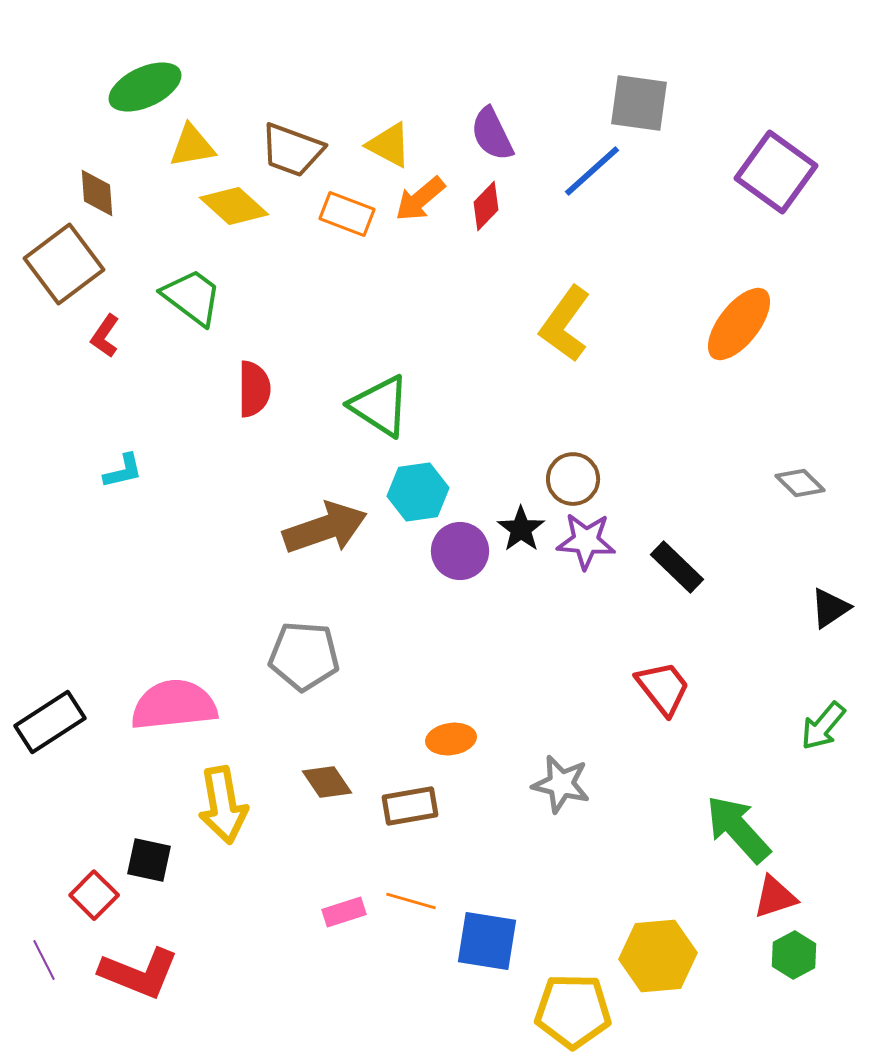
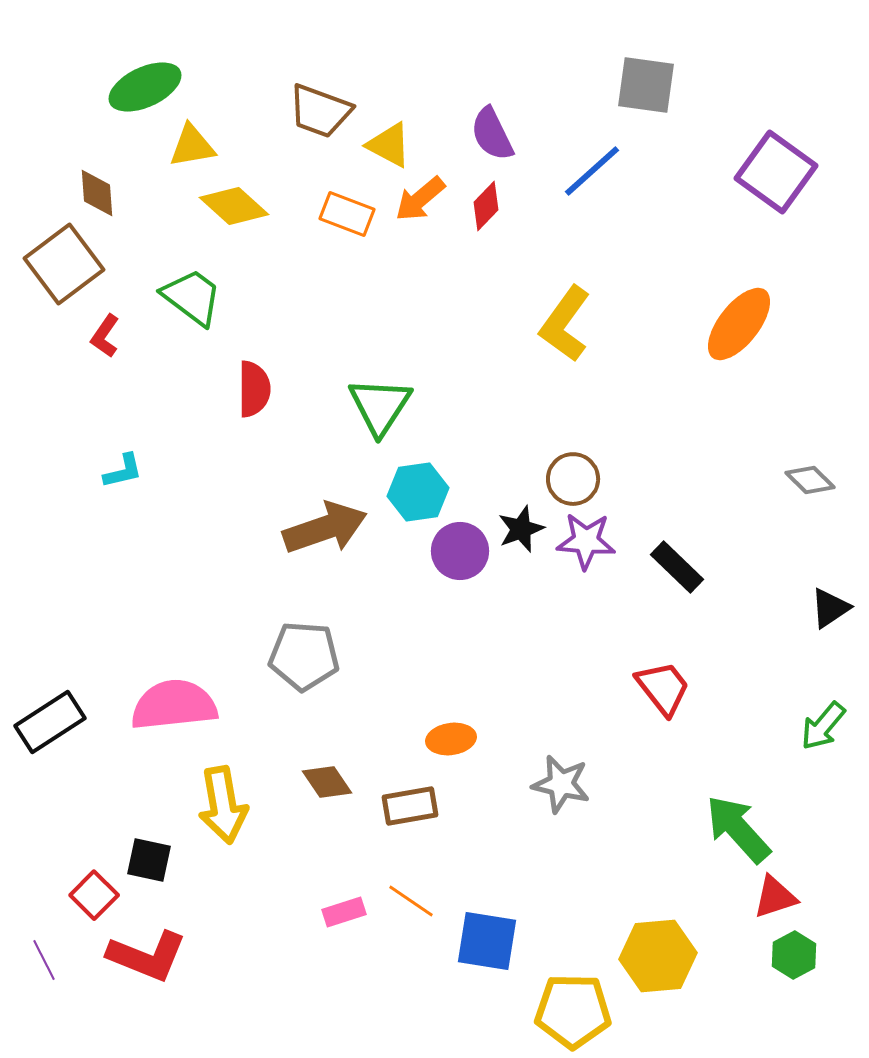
gray square at (639, 103): moved 7 px right, 18 px up
brown trapezoid at (292, 150): moved 28 px right, 39 px up
green triangle at (380, 406): rotated 30 degrees clockwise
gray diamond at (800, 483): moved 10 px right, 3 px up
black star at (521, 529): rotated 15 degrees clockwise
orange line at (411, 901): rotated 18 degrees clockwise
red L-shape at (139, 973): moved 8 px right, 17 px up
